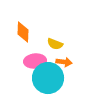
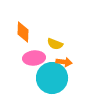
pink ellipse: moved 1 px left, 3 px up
cyan circle: moved 4 px right
